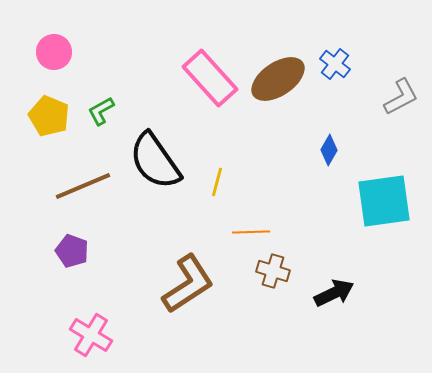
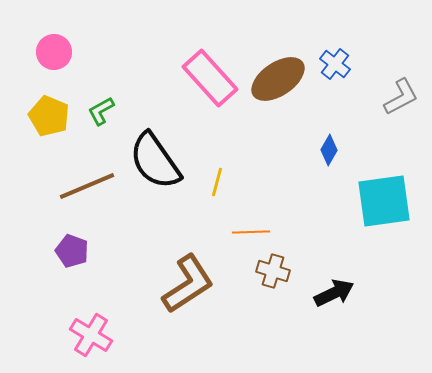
brown line: moved 4 px right
